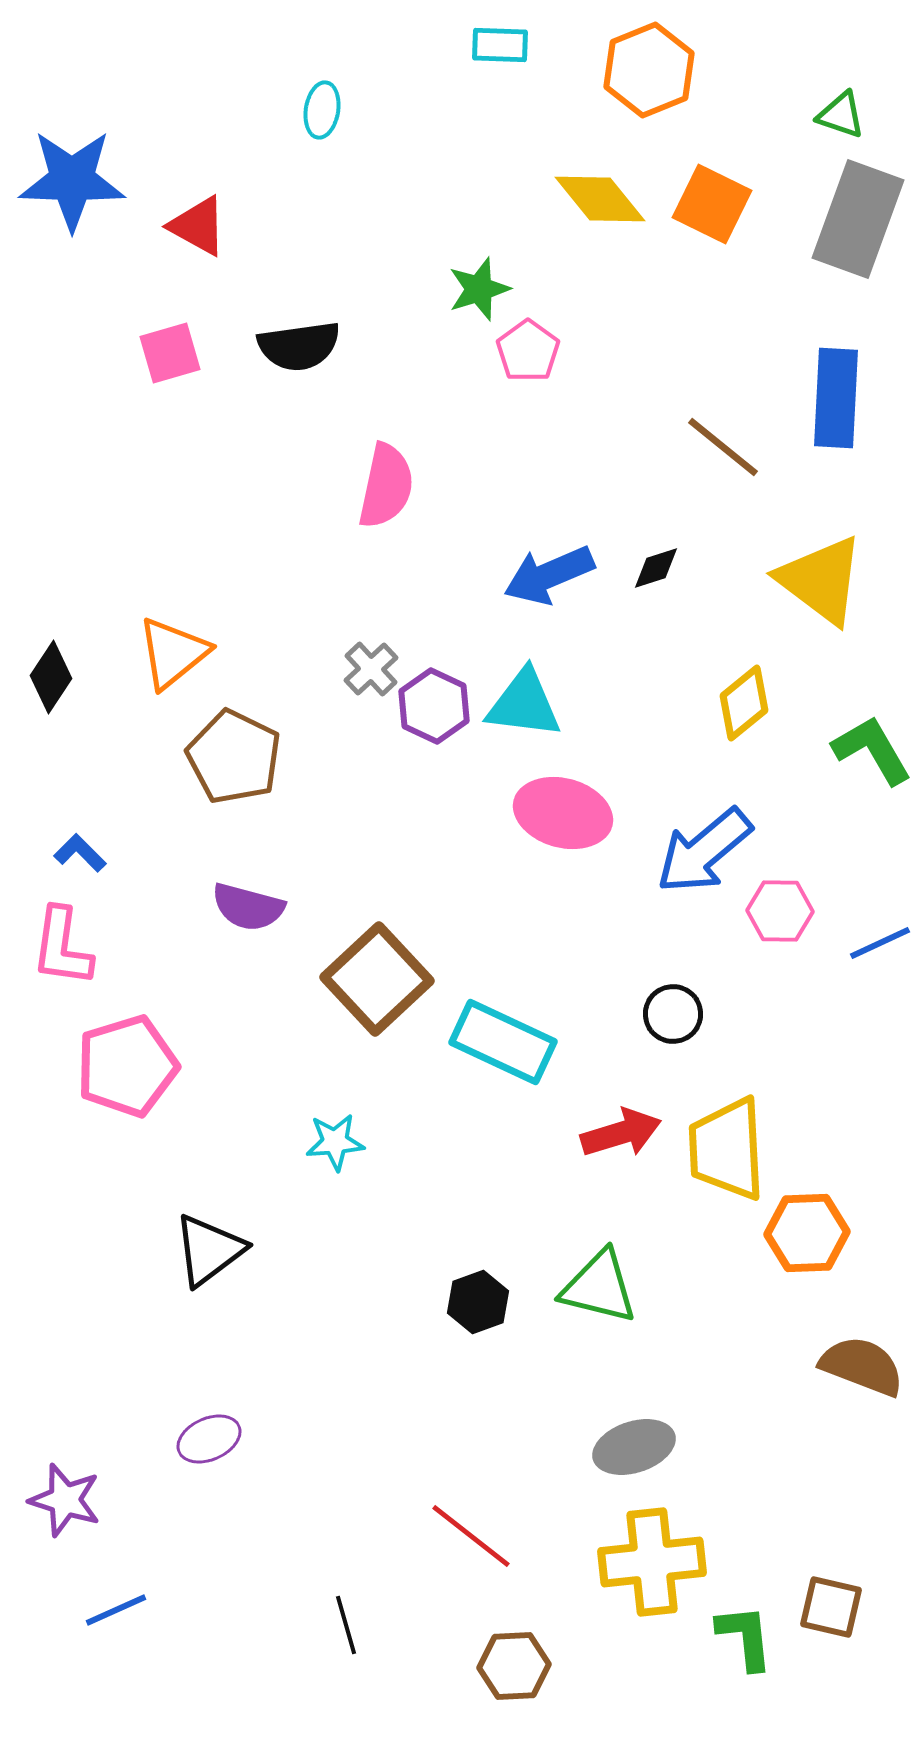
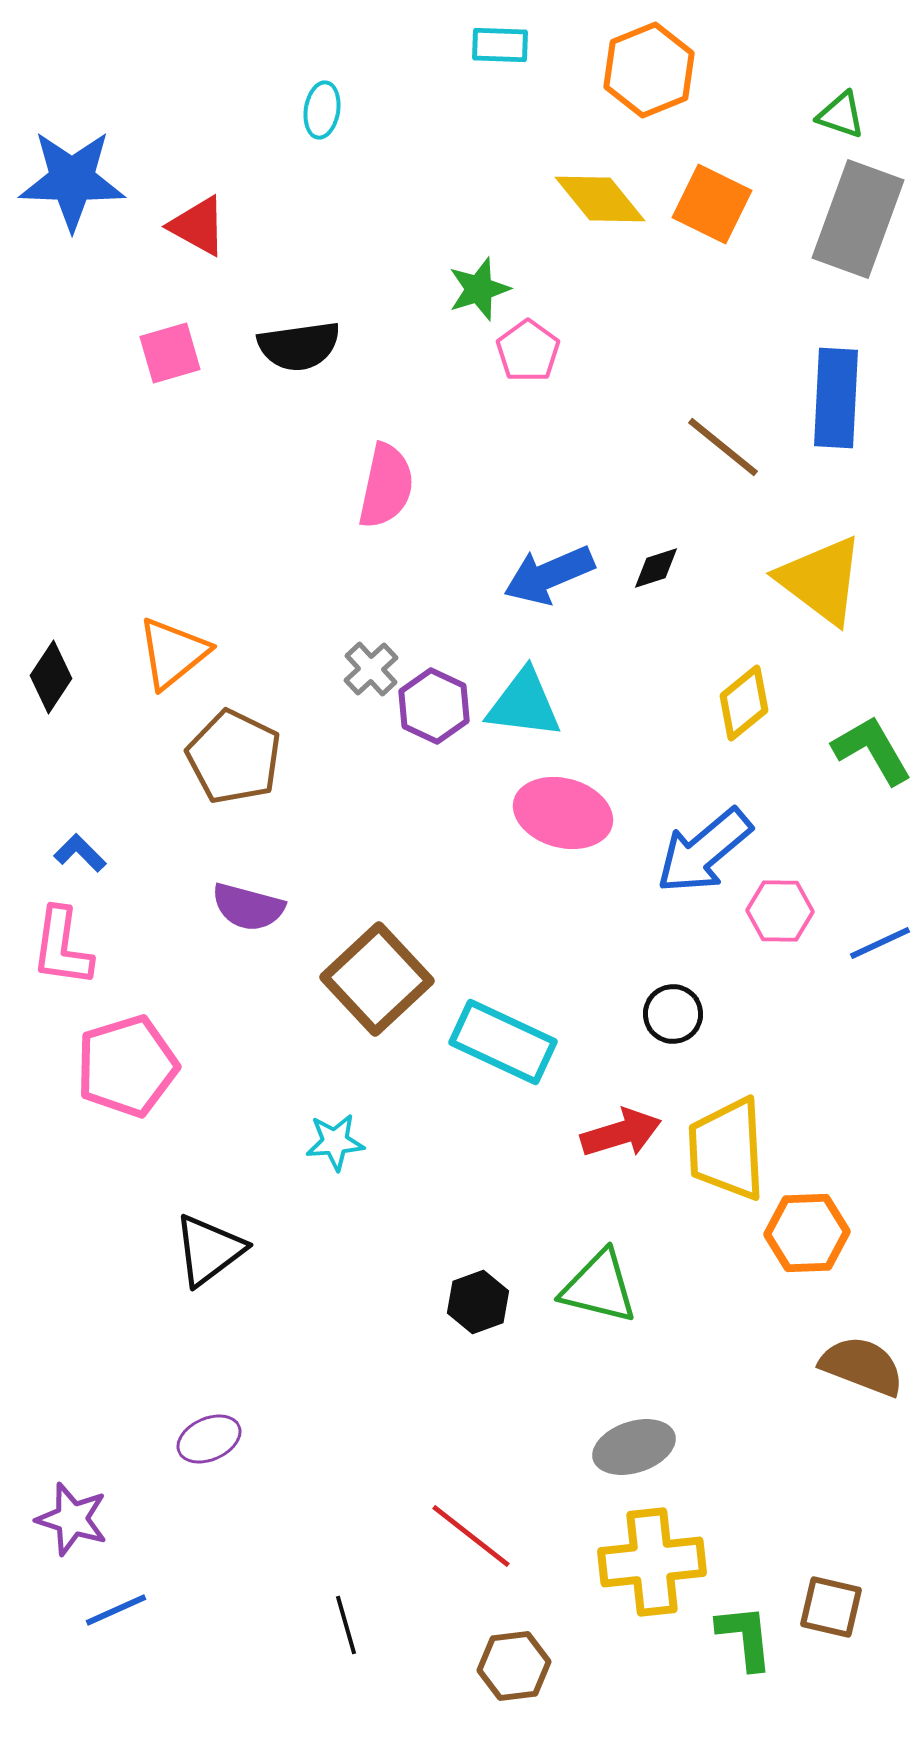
purple star at (65, 1500): moved 7 px right, 19 px down
brown hexagon at (514, 1666): rotated 4 degrees counterclockwise
